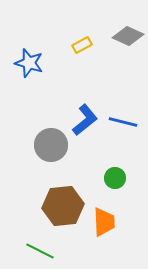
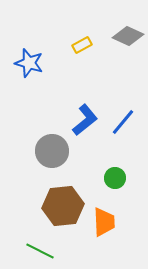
blue line: rotated 64 degrees counterclockwise
gray circle: moved 1 px right, 6 px down
